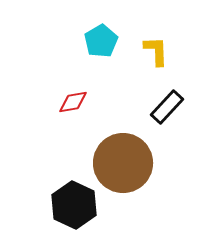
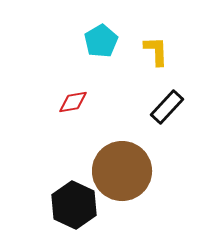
brown circle: moved 1 px left, 8 px down
